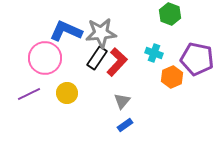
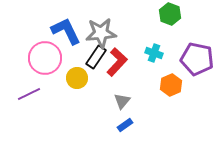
blue L-shape: rotated 40 degrees clockwise
black rectangle: moved 1 px left, 1 px up
orange hexagon: moved 1 px left, 8 px down
yellow circle: moved 10 px right, 15 px up
